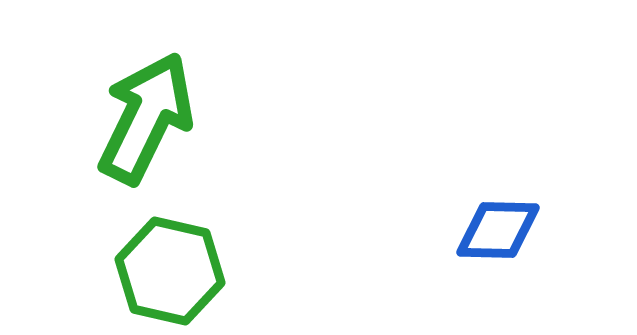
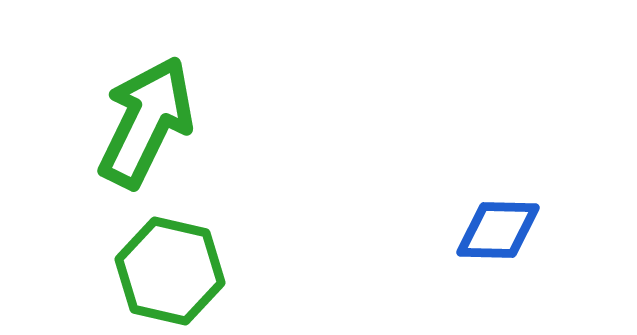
green arrow: moved 4 px down
